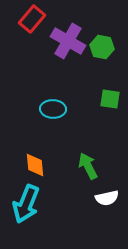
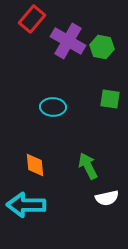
cyan ellipse: moved 2 px up
cyan arrow: moved 1 px down; rotated 69 degrees clockwise
